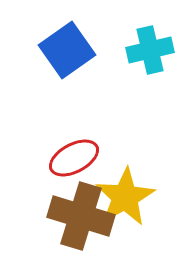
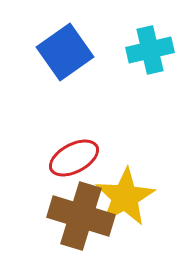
blue square: moved 2 px left, 2 px down
